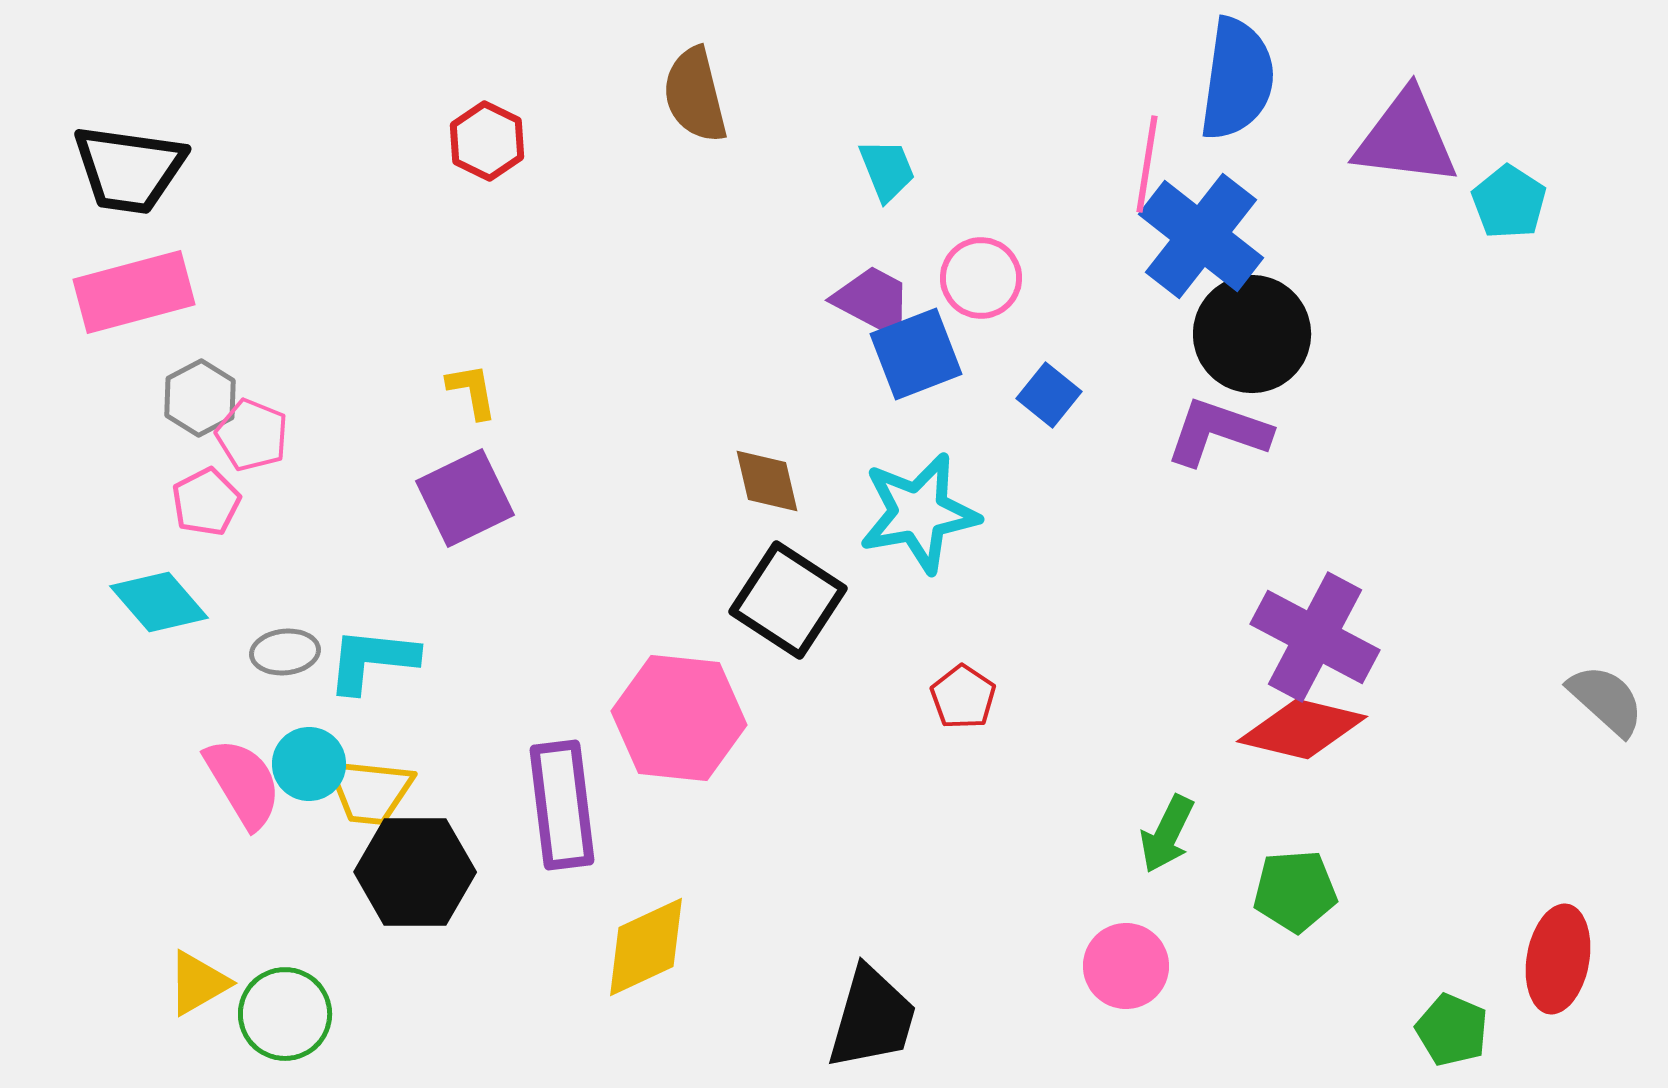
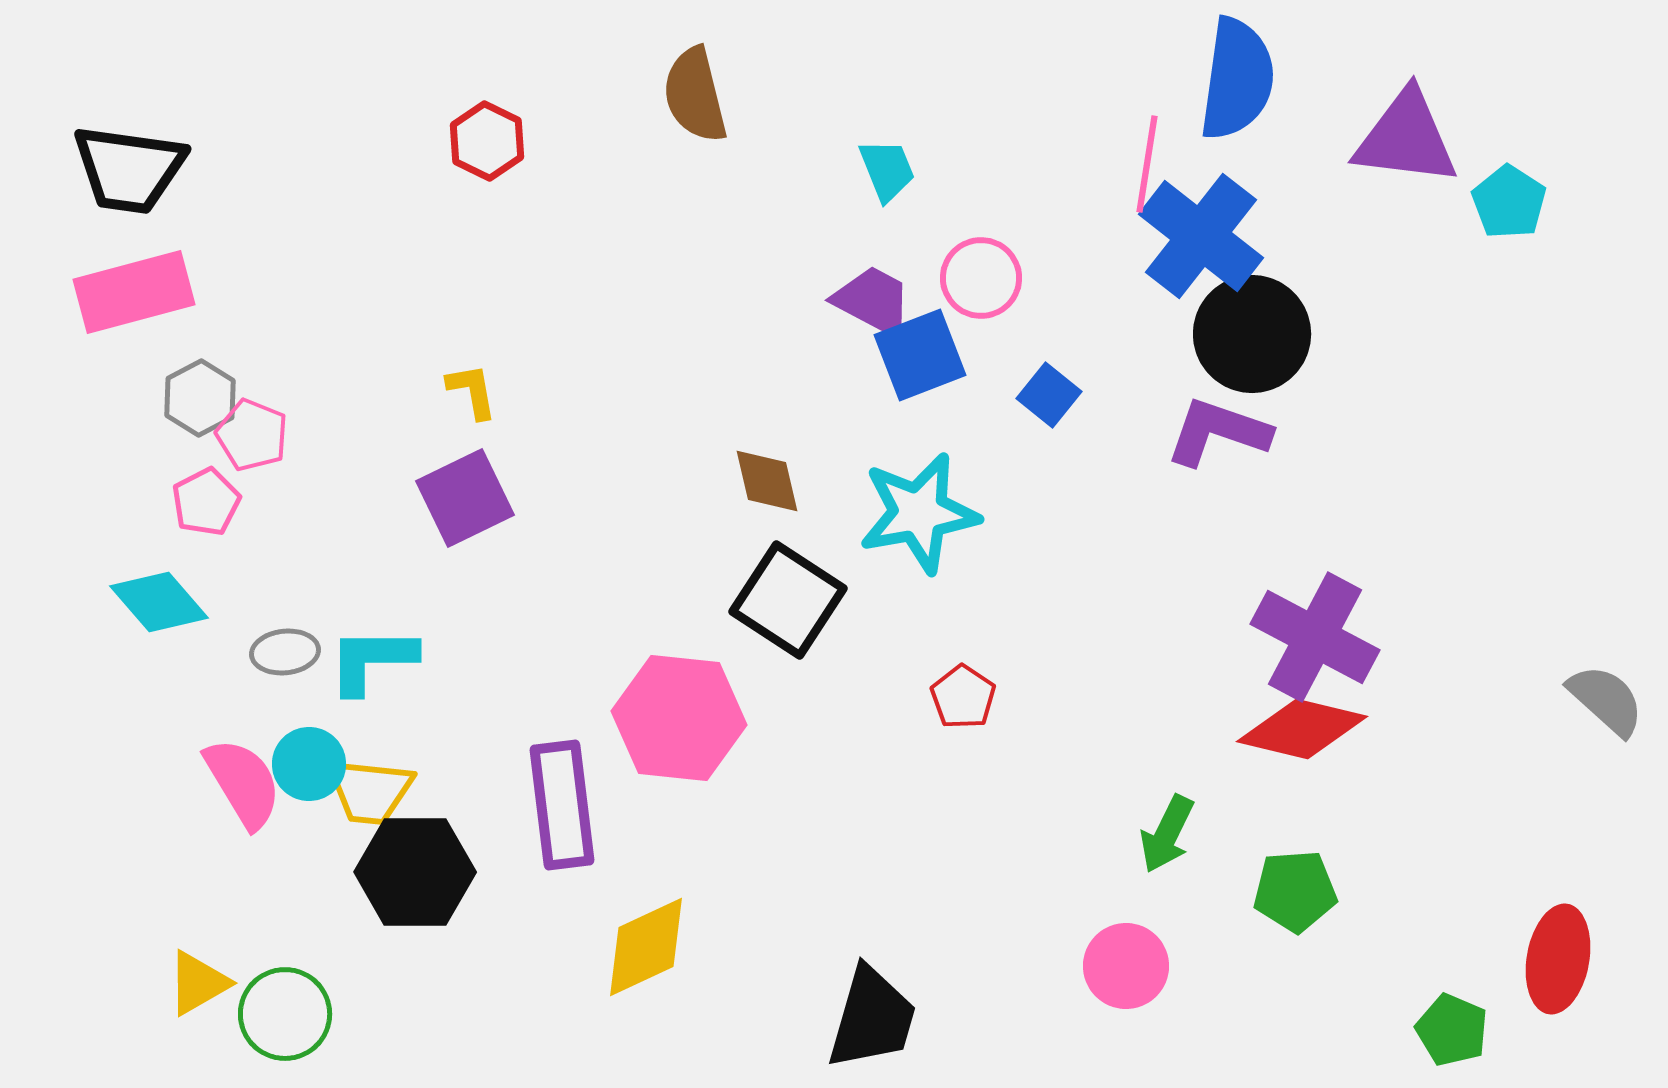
blue square at (916, 354): moved 4 px right, 1 px down
cyan L-shape at (372, 660): rotated 6 degrees counterclockwise
